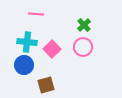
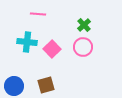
pink line: moved 2 px right
blue circle: moved 10 px left, 21 px down
